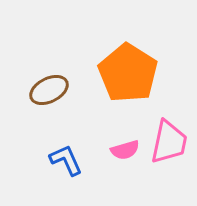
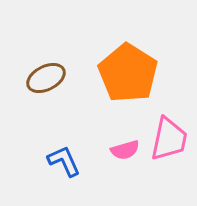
brown ellipse: moved 3 px left, 12 px up
pink trapezoid: moved 3 px up
blue L-shape: moved 2 px left, 1 px down
